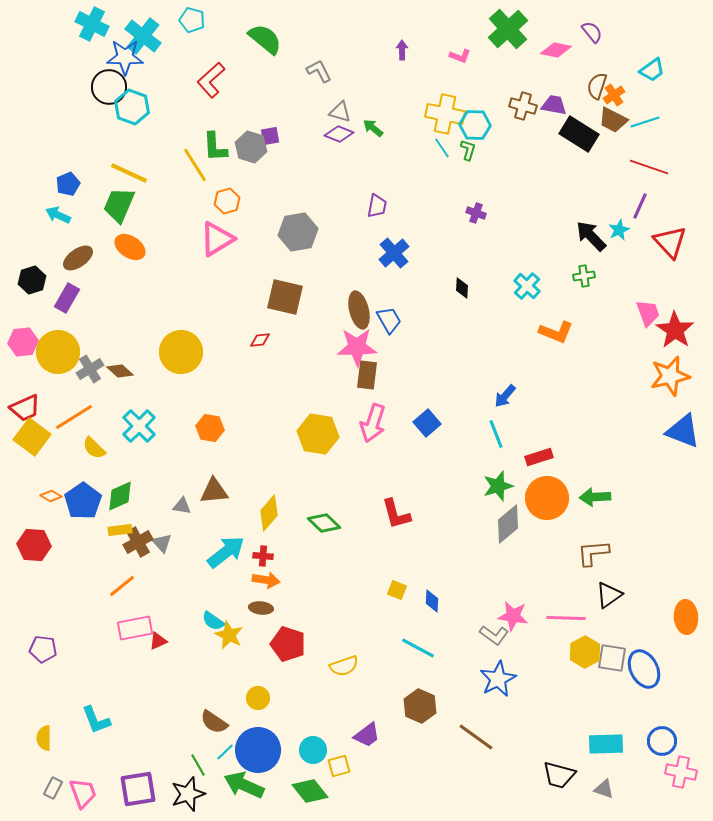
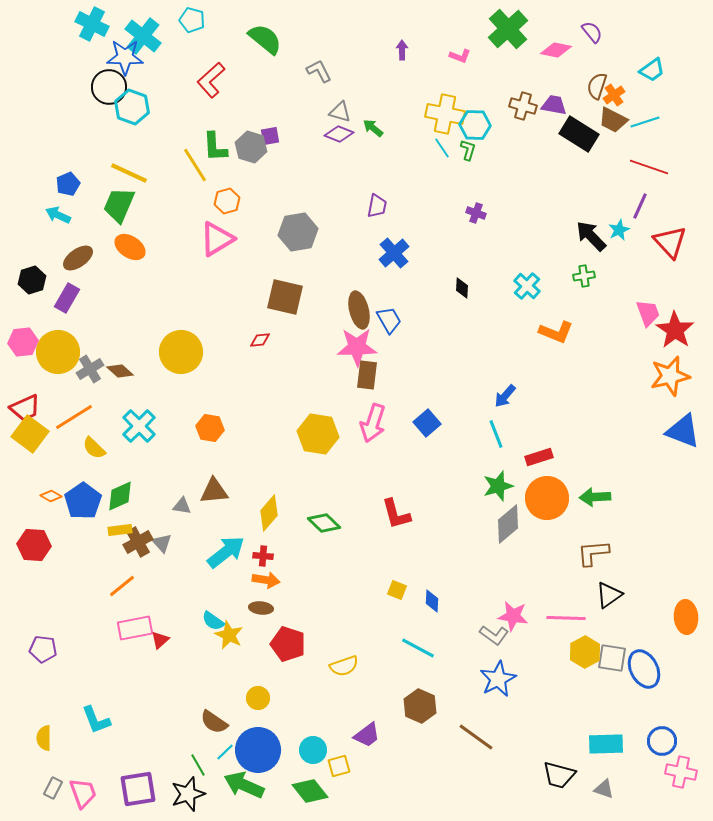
yellow square at (32, 437): moved 2 px left, 3 px up
red triangle at (158, 641): moved 2 px right, 1 px up; rotated 18 degrees counterclockwise
